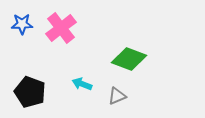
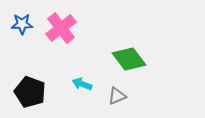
green diamond: rotated 32 degrees clockwise
